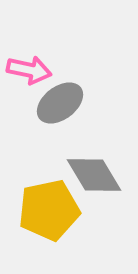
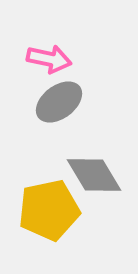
pink arrow: moved 20 px right, 11 px up
gray ellipse: moved 1 px left, 1 px up
